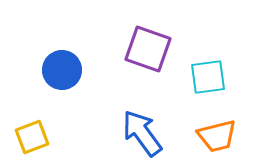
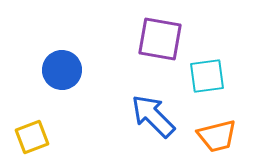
purple square: moved 12 px right, 10 px up; rotated 9 degrees counterclockwise
cyan square: moved 1 px left, 1 px up
blue arrow: moved 11 px right, 17 px up; rotated 9 degrees counterclockwise
